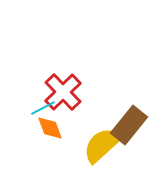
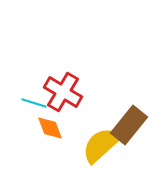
red cross: rotated 15 degrees counterclockwise
cyan line: moved 9 px left, 5 px up; rotated 45 degrees clockwise
yellow semicircle: moved 1 px left
